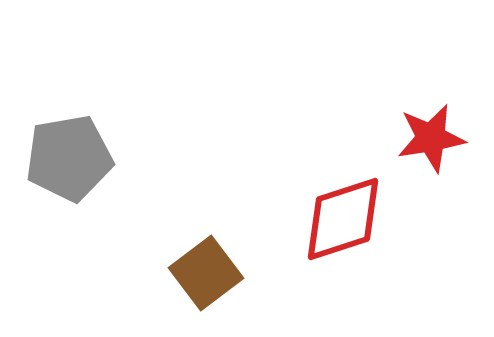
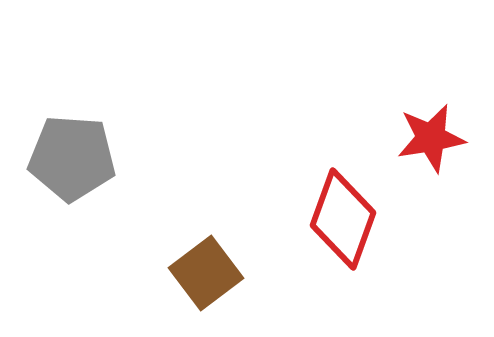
gray pentagon: moved 3 px right; rotated 14 degrees clockwise
red diamond: rotated 52 degrees counterclockwise
